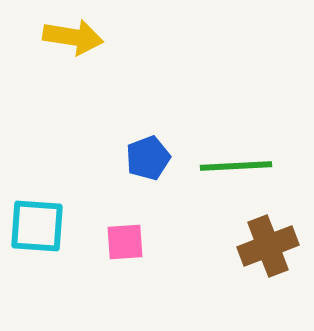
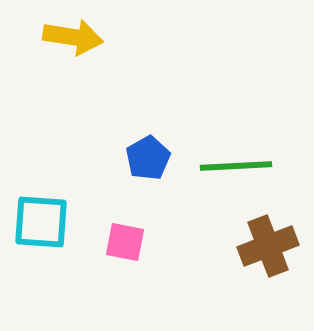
blue pentagon: rotated 9 degrees counterclockwise
cyan square: moved 4 px right, 4 px up
pink square: rotated 15 degrees clockwise
